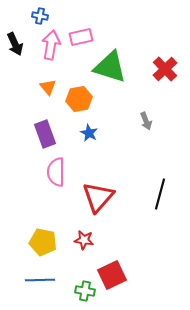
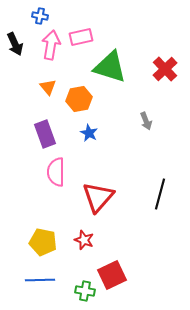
red star: rotated 12 degrees clockwise
